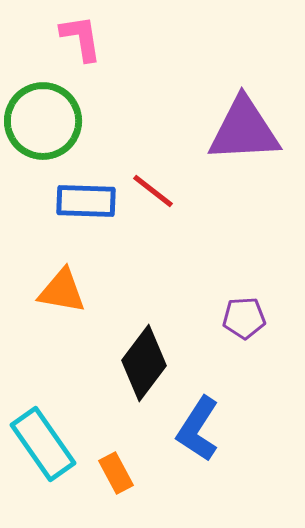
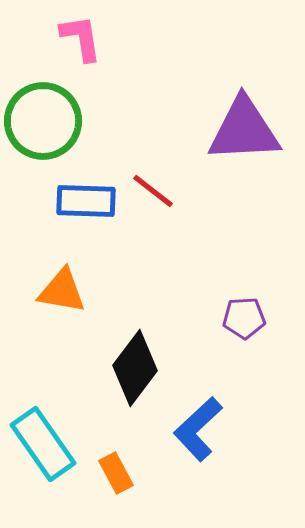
black diamond: moved 9 px left, 5 px down
blue L-shape: rotated 14 degrees clockwise
